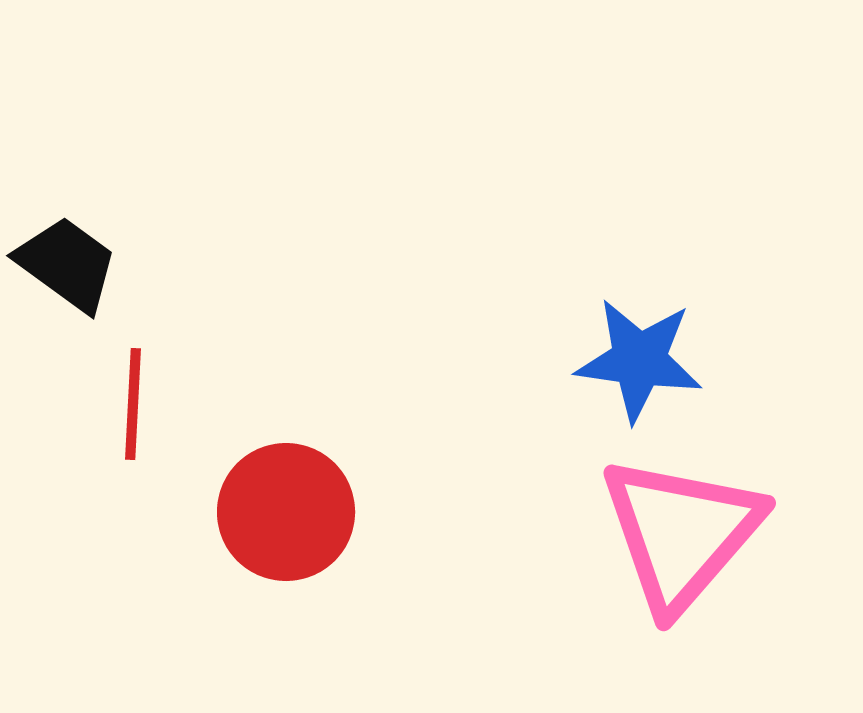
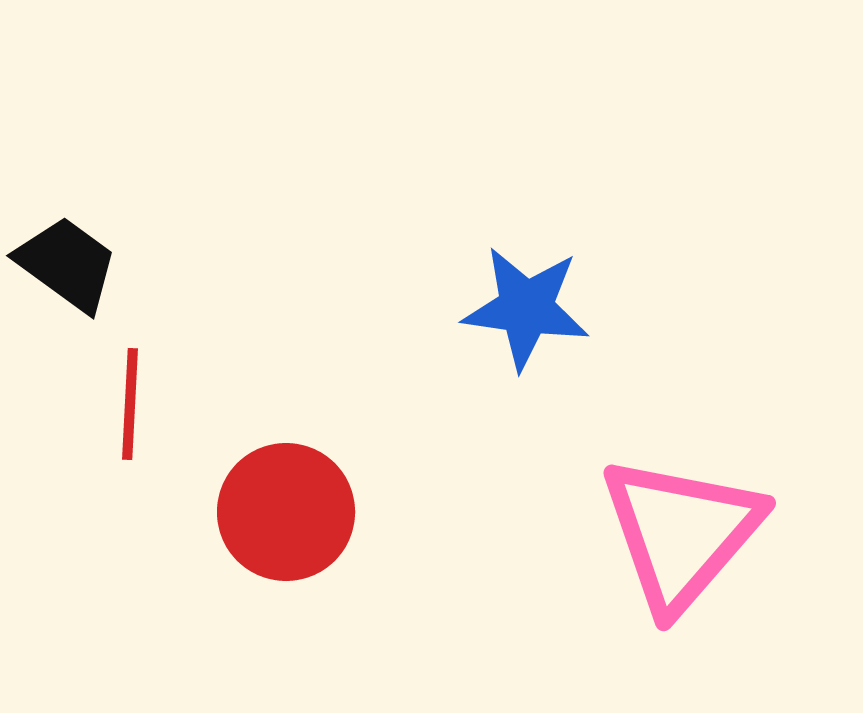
blue star: moved 113 px left, 52 px up
red line: moved 3 px left
